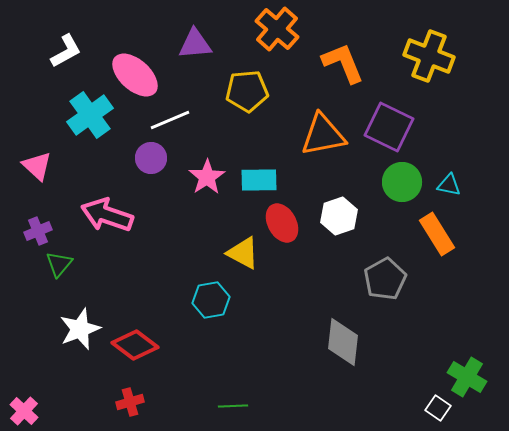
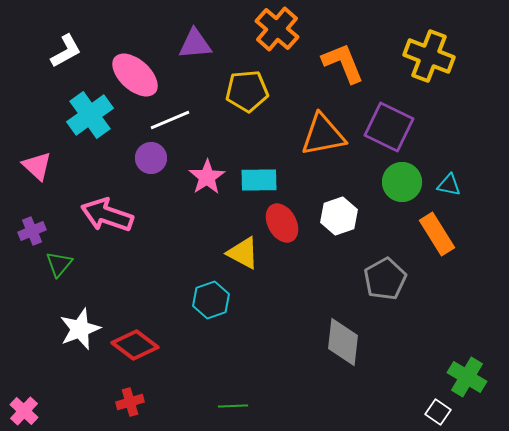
purple cross: moved 6 px left
cyan hexagon: rotated 9 degrees counterclockwise
white square: moved 4 px down
